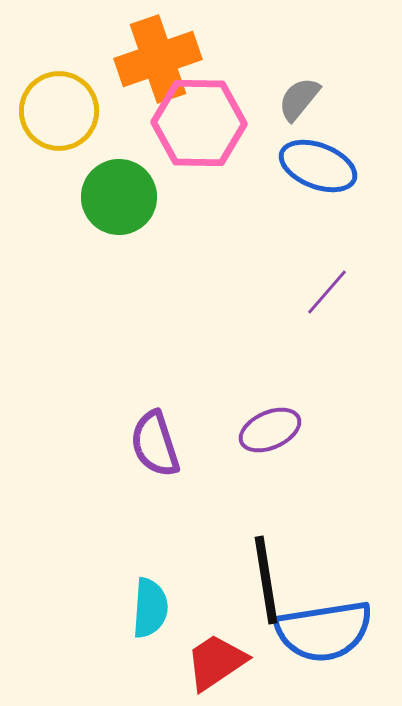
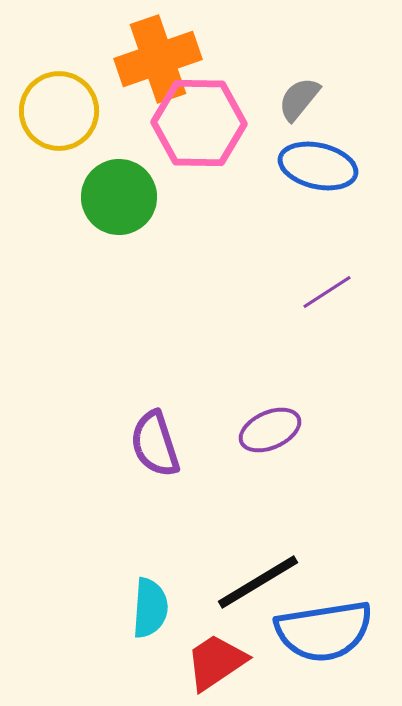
blue ellipse: rotated 8 degrees counterclockwise
purple line: rotated 16 degrees clockwise
black line: moved 8 px left, 2 px down; rotated 68 degrees clockwise
